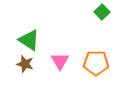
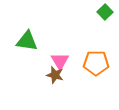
green square: moved 3 px right
green triangle: moved 2 px left, 1 px down; rotated 25 degrees counterclockwise
brown star: moved 30 px right, 11 px down
